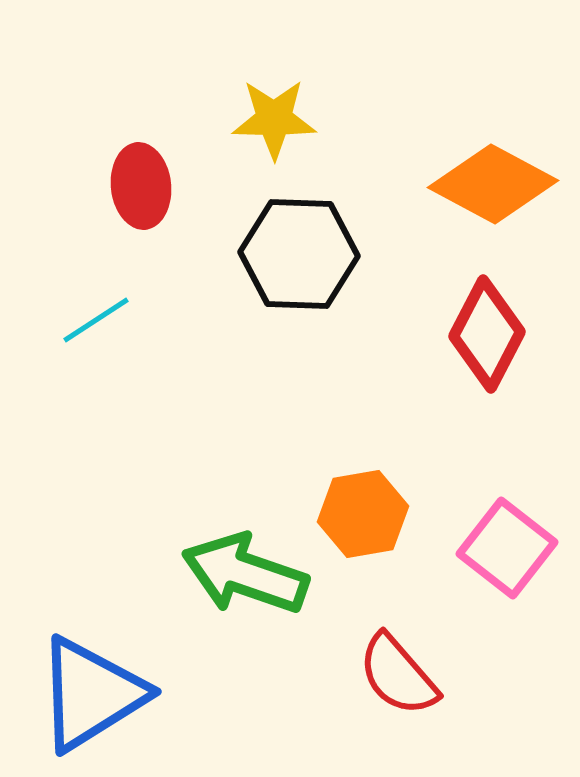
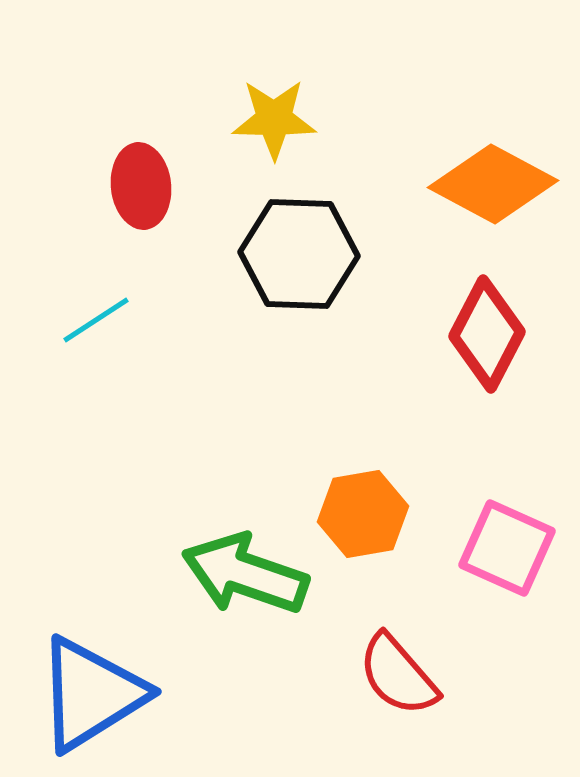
pink square: rotated 14 degrees counterclockwise
